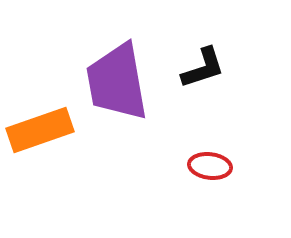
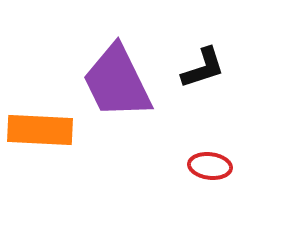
purple trapezoid: rotated 16 degrees counterclockwise
orange rectangle: rotated 22 degrees clockwise
